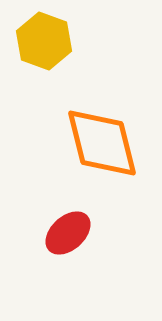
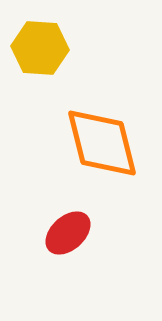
yellow hexagon: moved 4 px left, 7 px down; rotated 16 degrees counterclockwise
